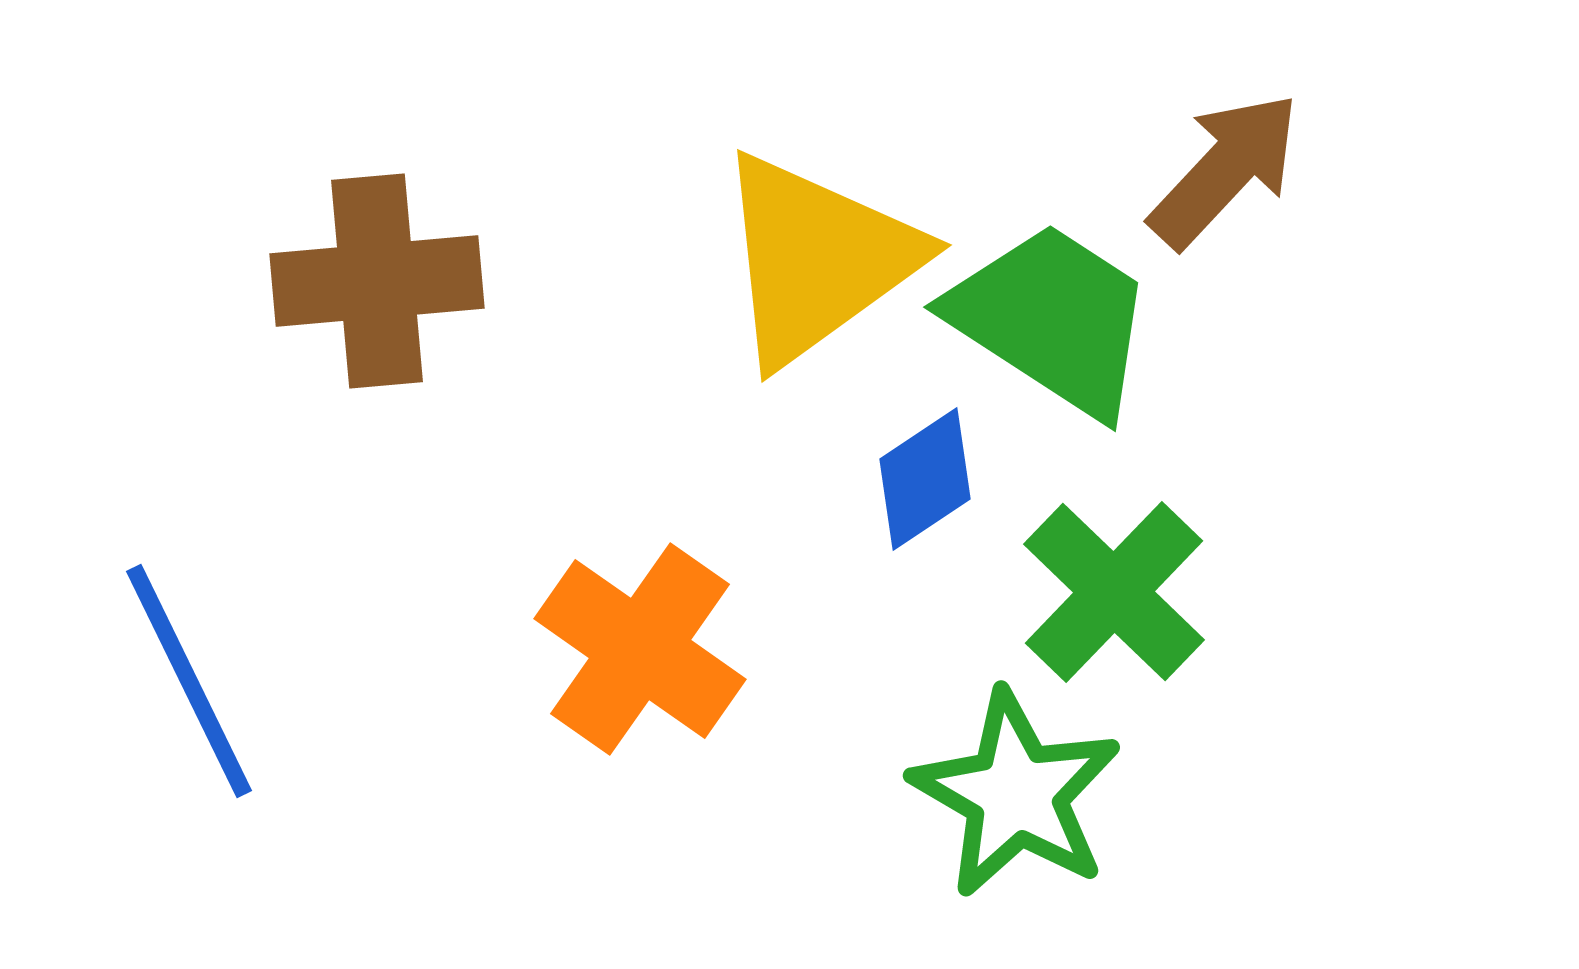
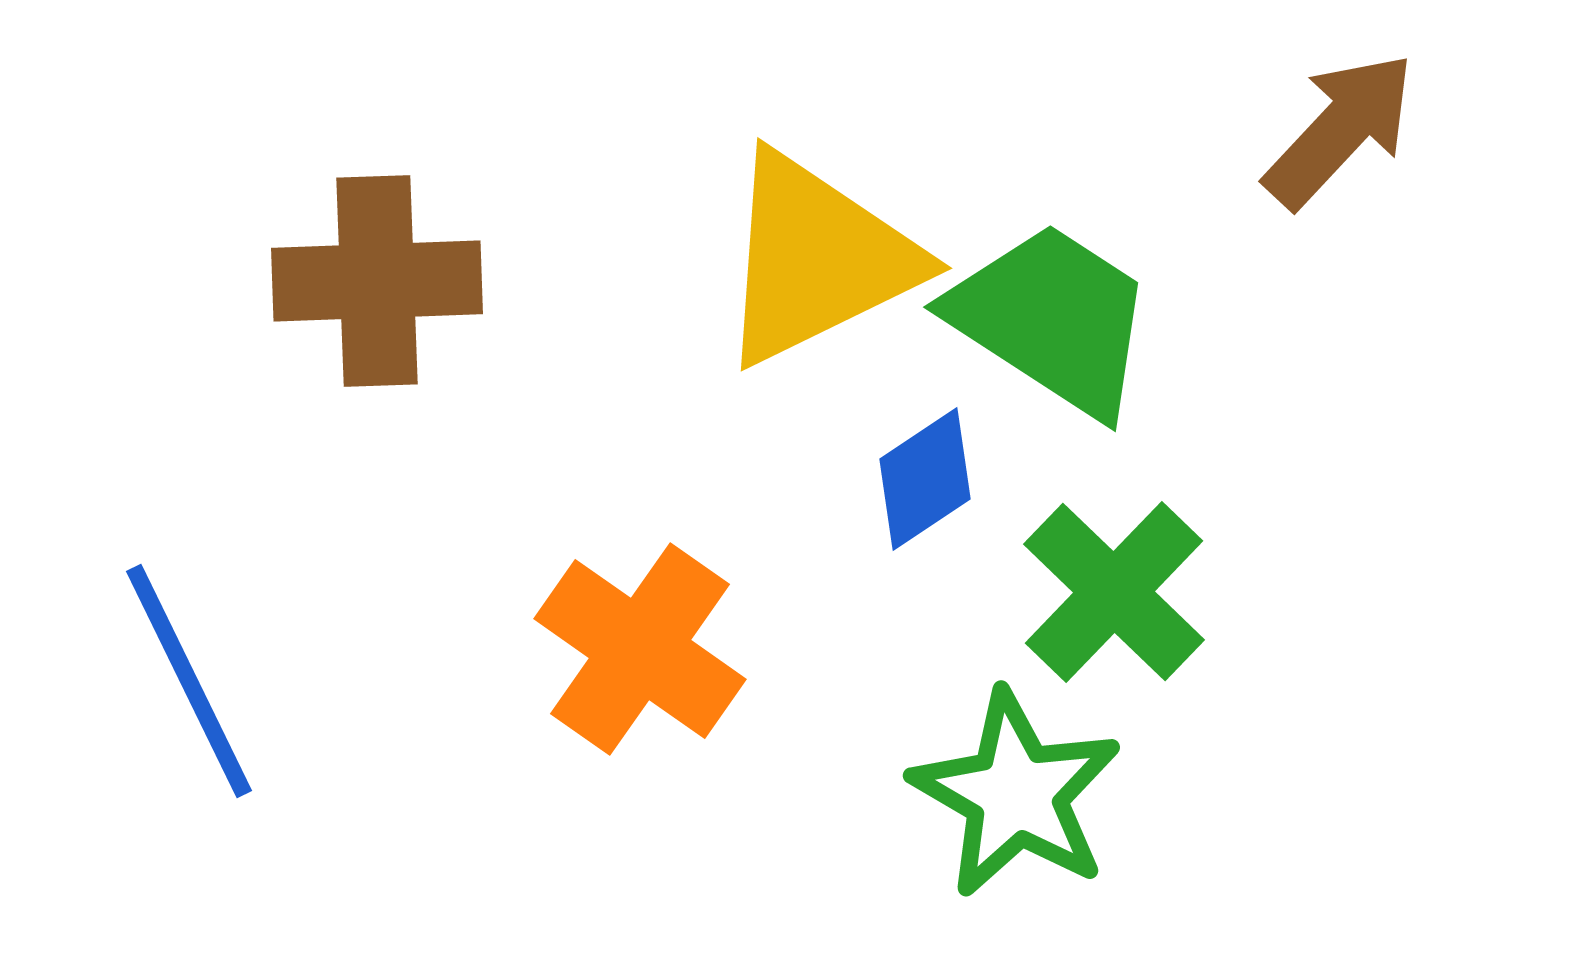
brown arrow: moved 115 px right, 40 px up
yellow triangle: rotated 10 degrees clockwise
brown cross: rotated 3 degrees clockwise
